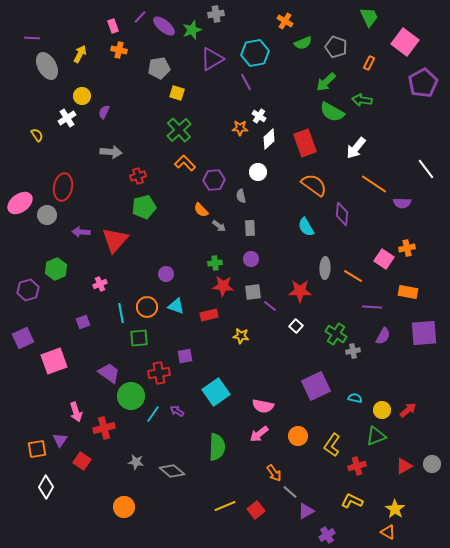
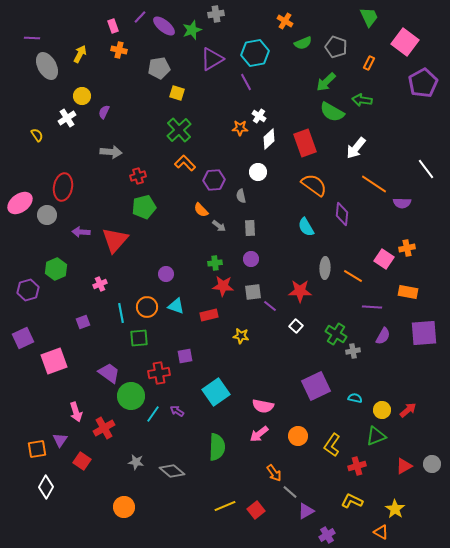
red cross at (104, 428): rotated 15 degrees counterclockwise
orange triangle at (388, 532): moved 7 px left
